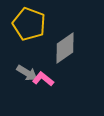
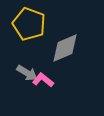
gray diamond: rotated 12 degrees clockwise
pink L-shape: moved 1 px down
